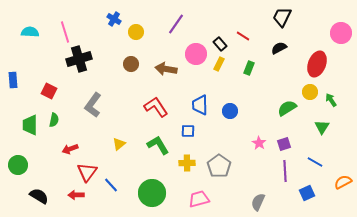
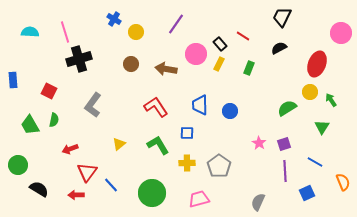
green trapezoid at (30, 125): rotated 30 degrees counterclockwise
blue square at (188, 131): moved 1 px left, 2 px down
orange semicircle at (343, 182): rotated 96 degrees clockwise
black semicircle at (39, 196): moved 7 px up
